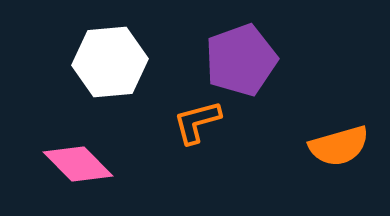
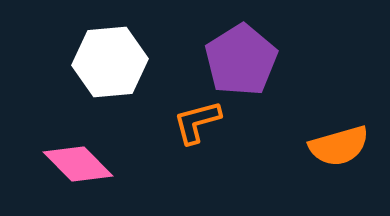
purple pentagon: rotated 12 degrees counterclockwise
